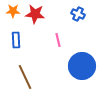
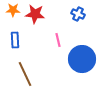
orange star: moved 1 px up
blue rectangle: moved 1 px left
blue circle: moved 7 px up
brown line: moved 3 px up
